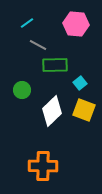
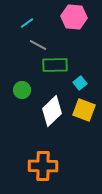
pink hexagon: moved 2 px left, 7 px up
